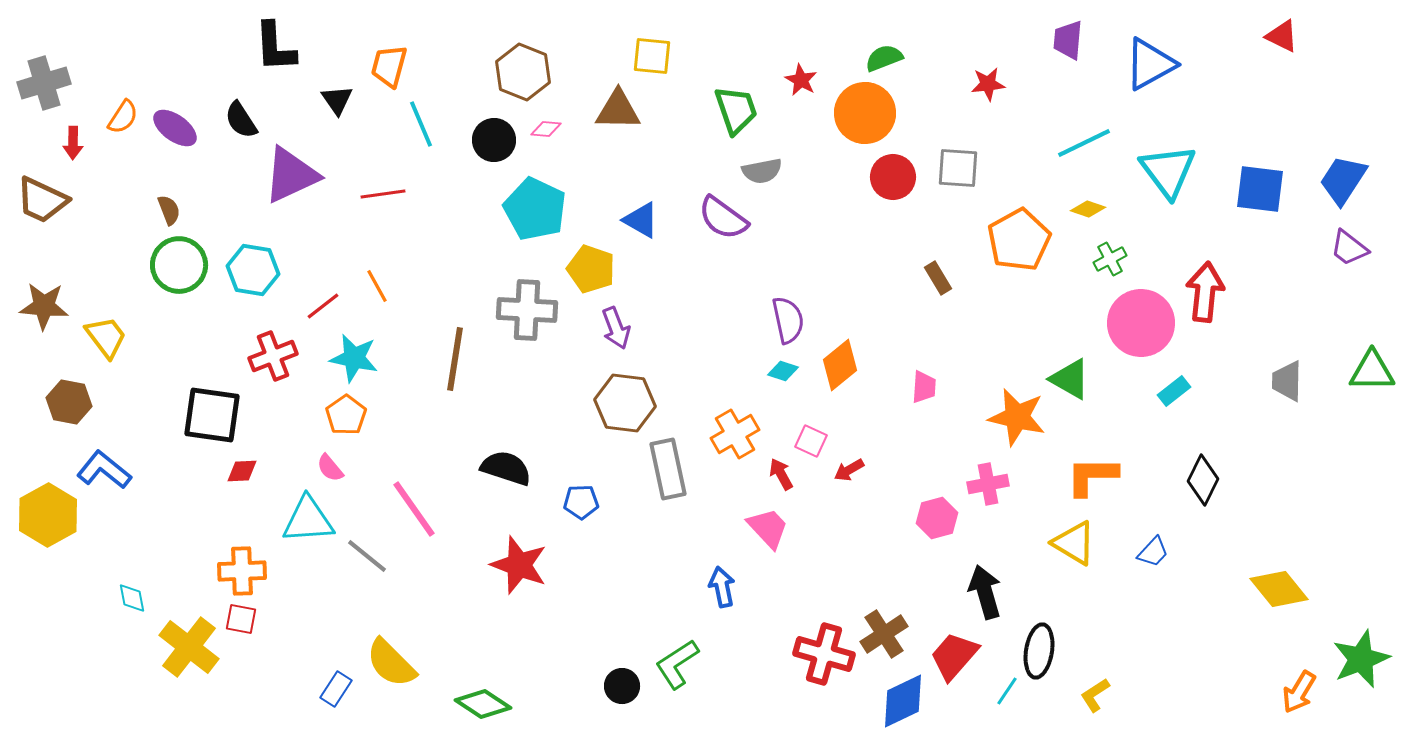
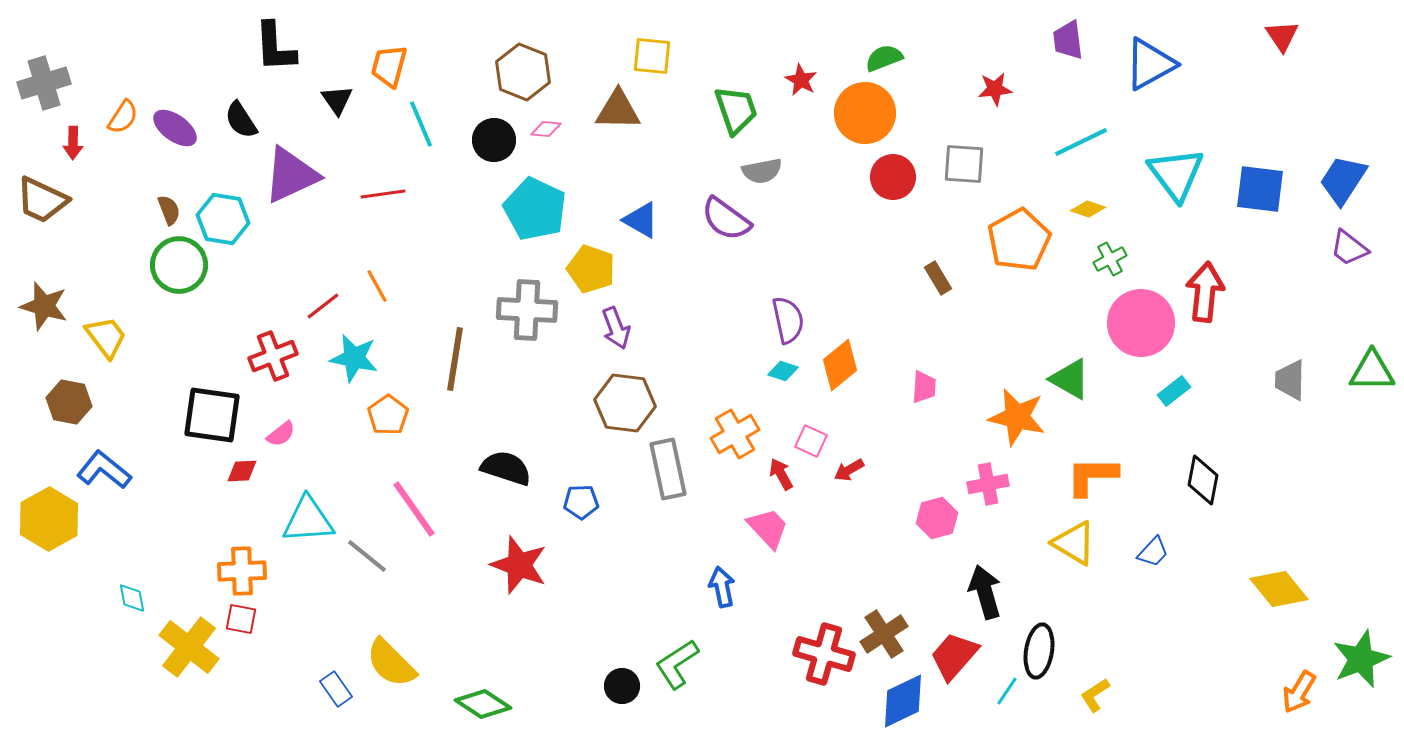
red triangle at (1282, 36): rotated 30 degrees clockwise
purple trapezoid at (1068, 40): rotated 12 degrees counterclockwise
red star at (988, 84): moved 7 px right, 5 px down
cyan line at (1084, 143): moved 3 px left, 1 px up
gray square at (958, 168): moved 6 px right, 4 px up
cyan triangle at (1168, 171): moved 8 px right, 3 px down
purple semicircle at (723, 218): moved 3 px right, 1 px down
cyan hexagon at (253, 270): moved 30 px left, 51 px up
brown star at (44, 306): rotated 12 degrees clockwise
gray trapezoid at (1287, 381): moved 3 px right, 1 px up
orange pentagon at (346, 415): moved 42 px right
pink semicircle at (330, 468): moved 49 px left, 34 px up; rotated 88 degrees counterclockwise
black diamond at (1203, 480): rotated 15 degrees counterclockwise
yellow hexagon at (48, 515): moved 1 px right, 4 px down
blue rectangle at (336, 689): rotated 68 degrees counterclockwise
